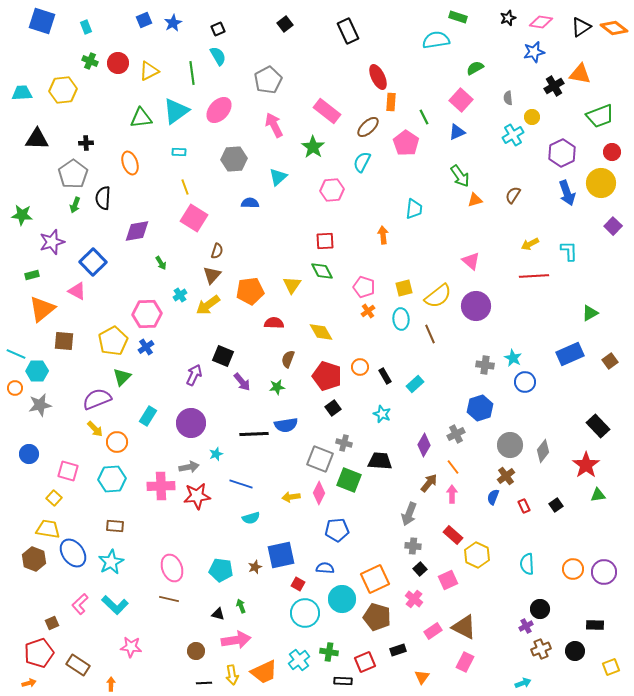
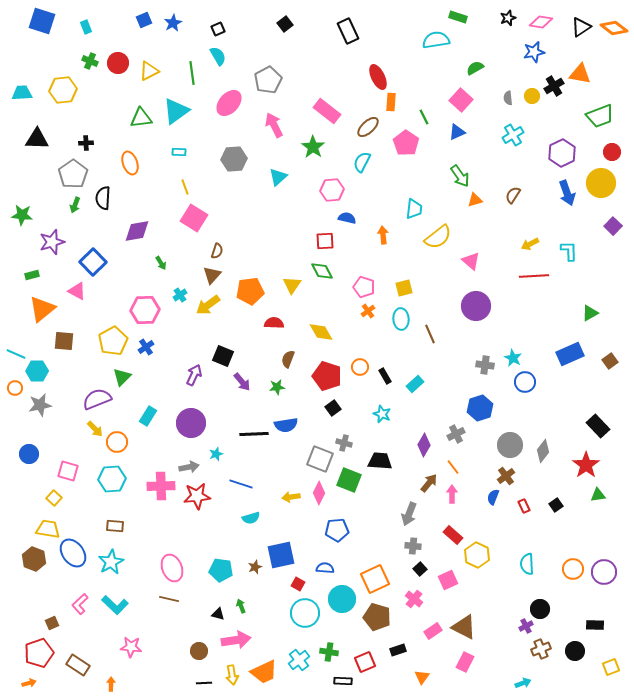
pink ellipse at (219, 110): moved 10 px right, 7 px up
yellow circle at (532, 117): moved 21 px up
blue semicircle at (250, 203): moved 97 px right, 15 px down; rotated 12 degrees clockwise
yellow semicircle at (438, 296): moved 59 px up
pink hexagon at (147, 314): moved 2 px left, 4 px up
brown circle at (196, 651): moved 3 px right
